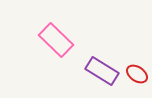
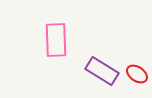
pink rectangle: rotated 44 degrees clockwise
